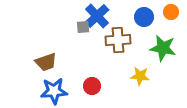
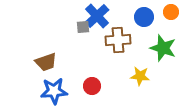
green star: rotated 8 degrees clockwise
